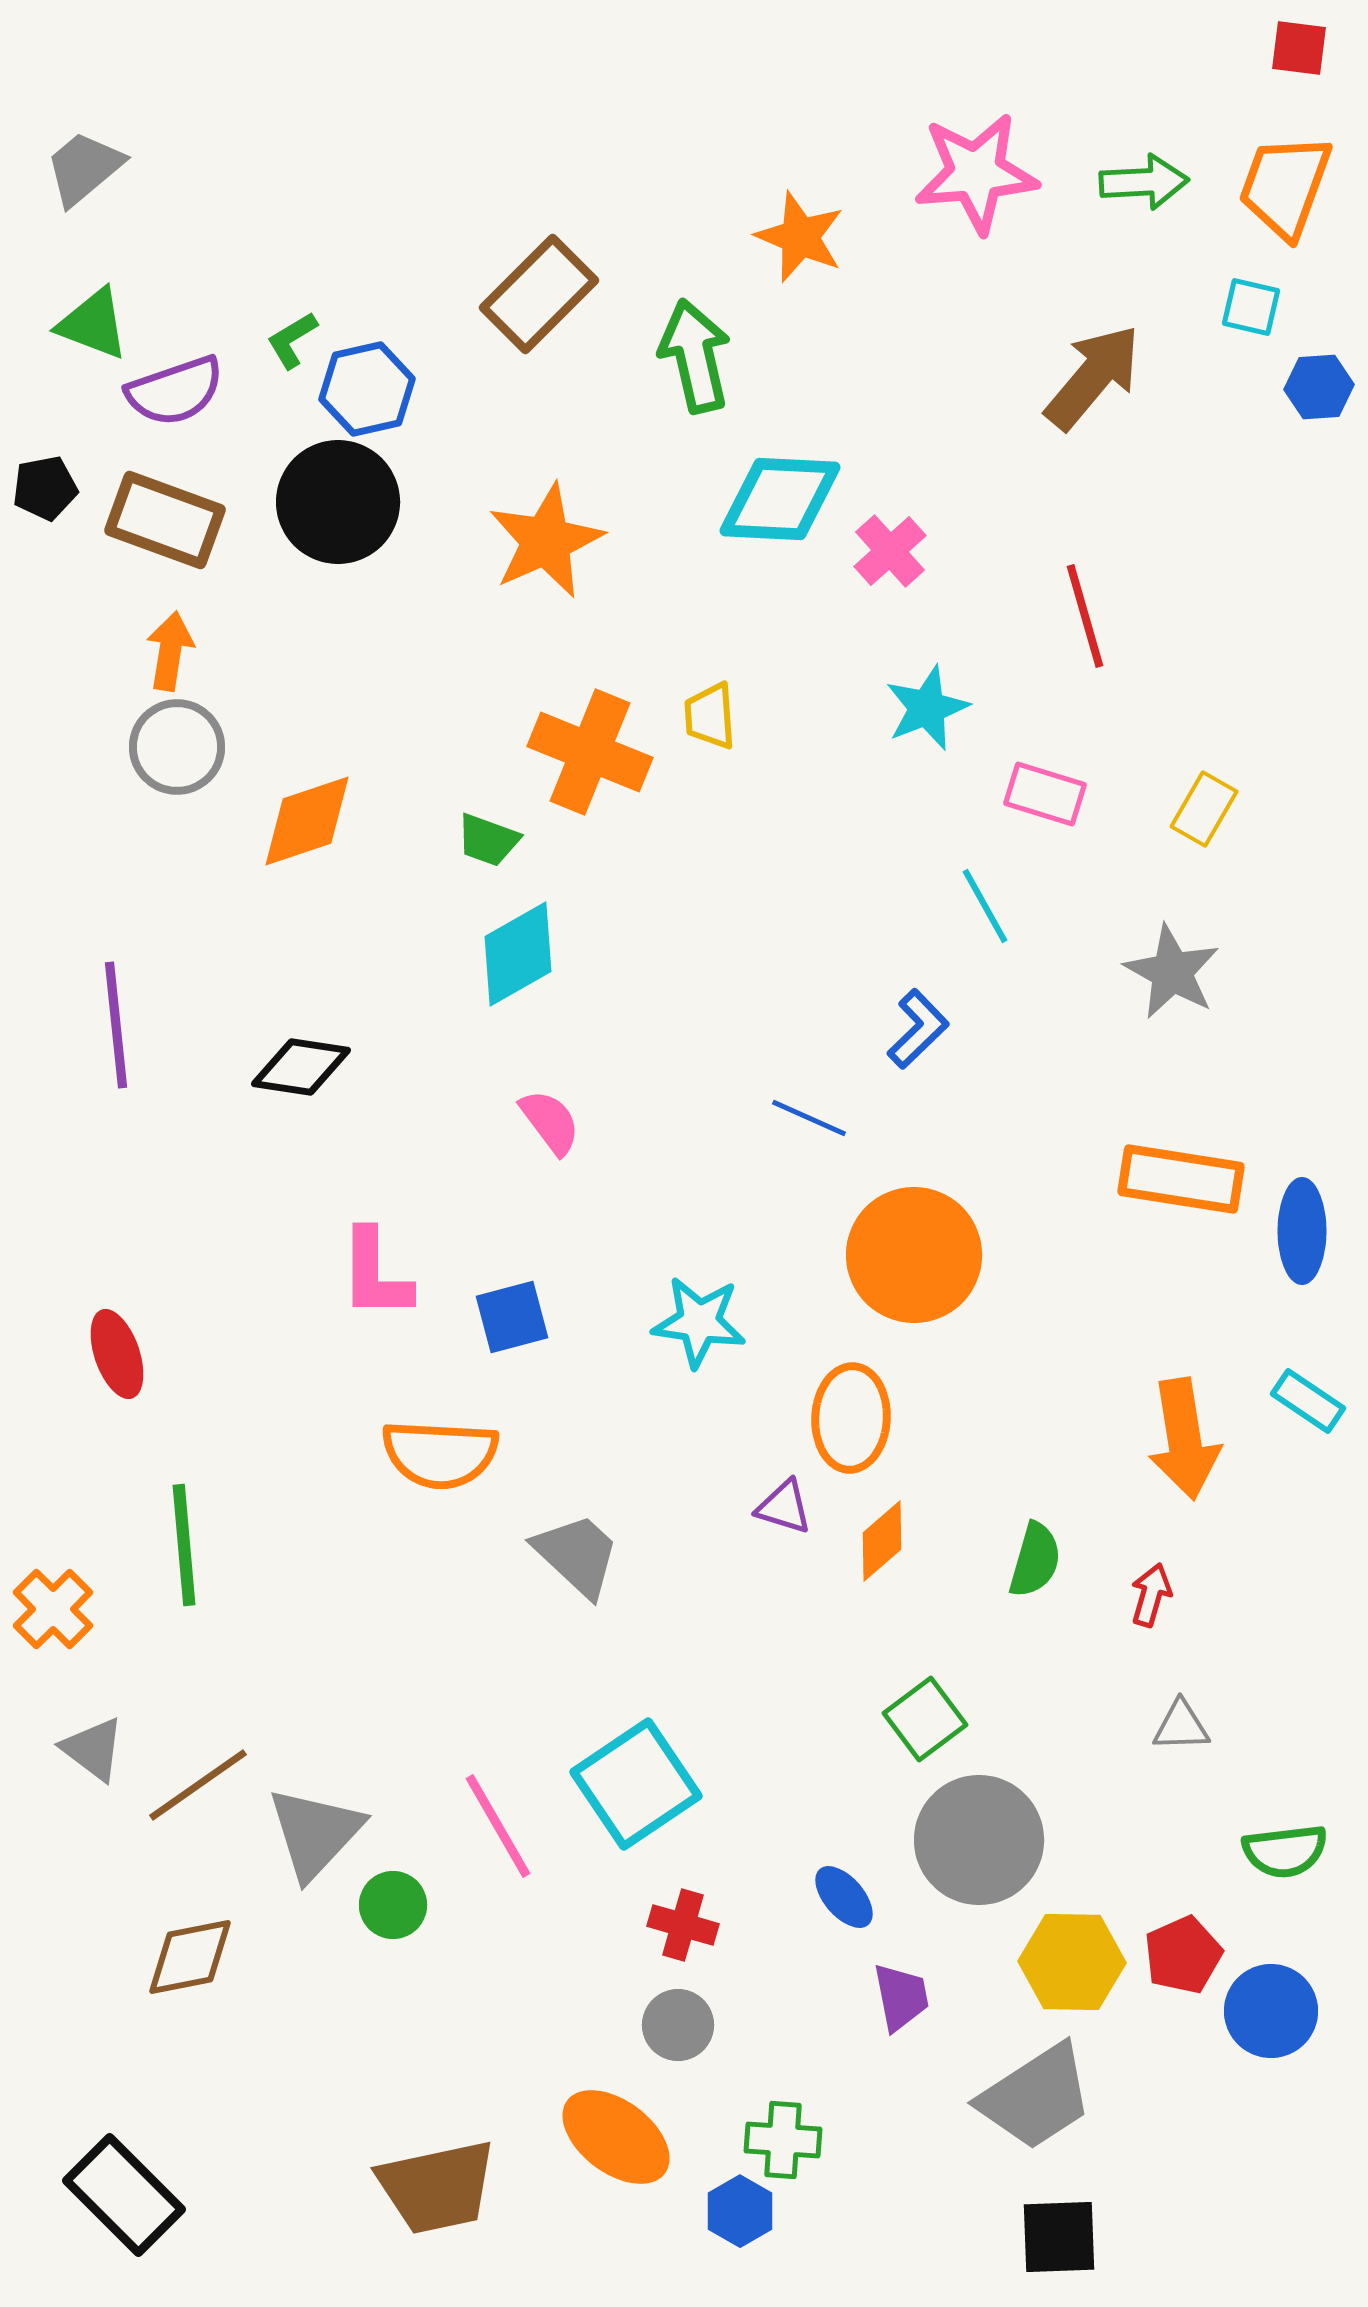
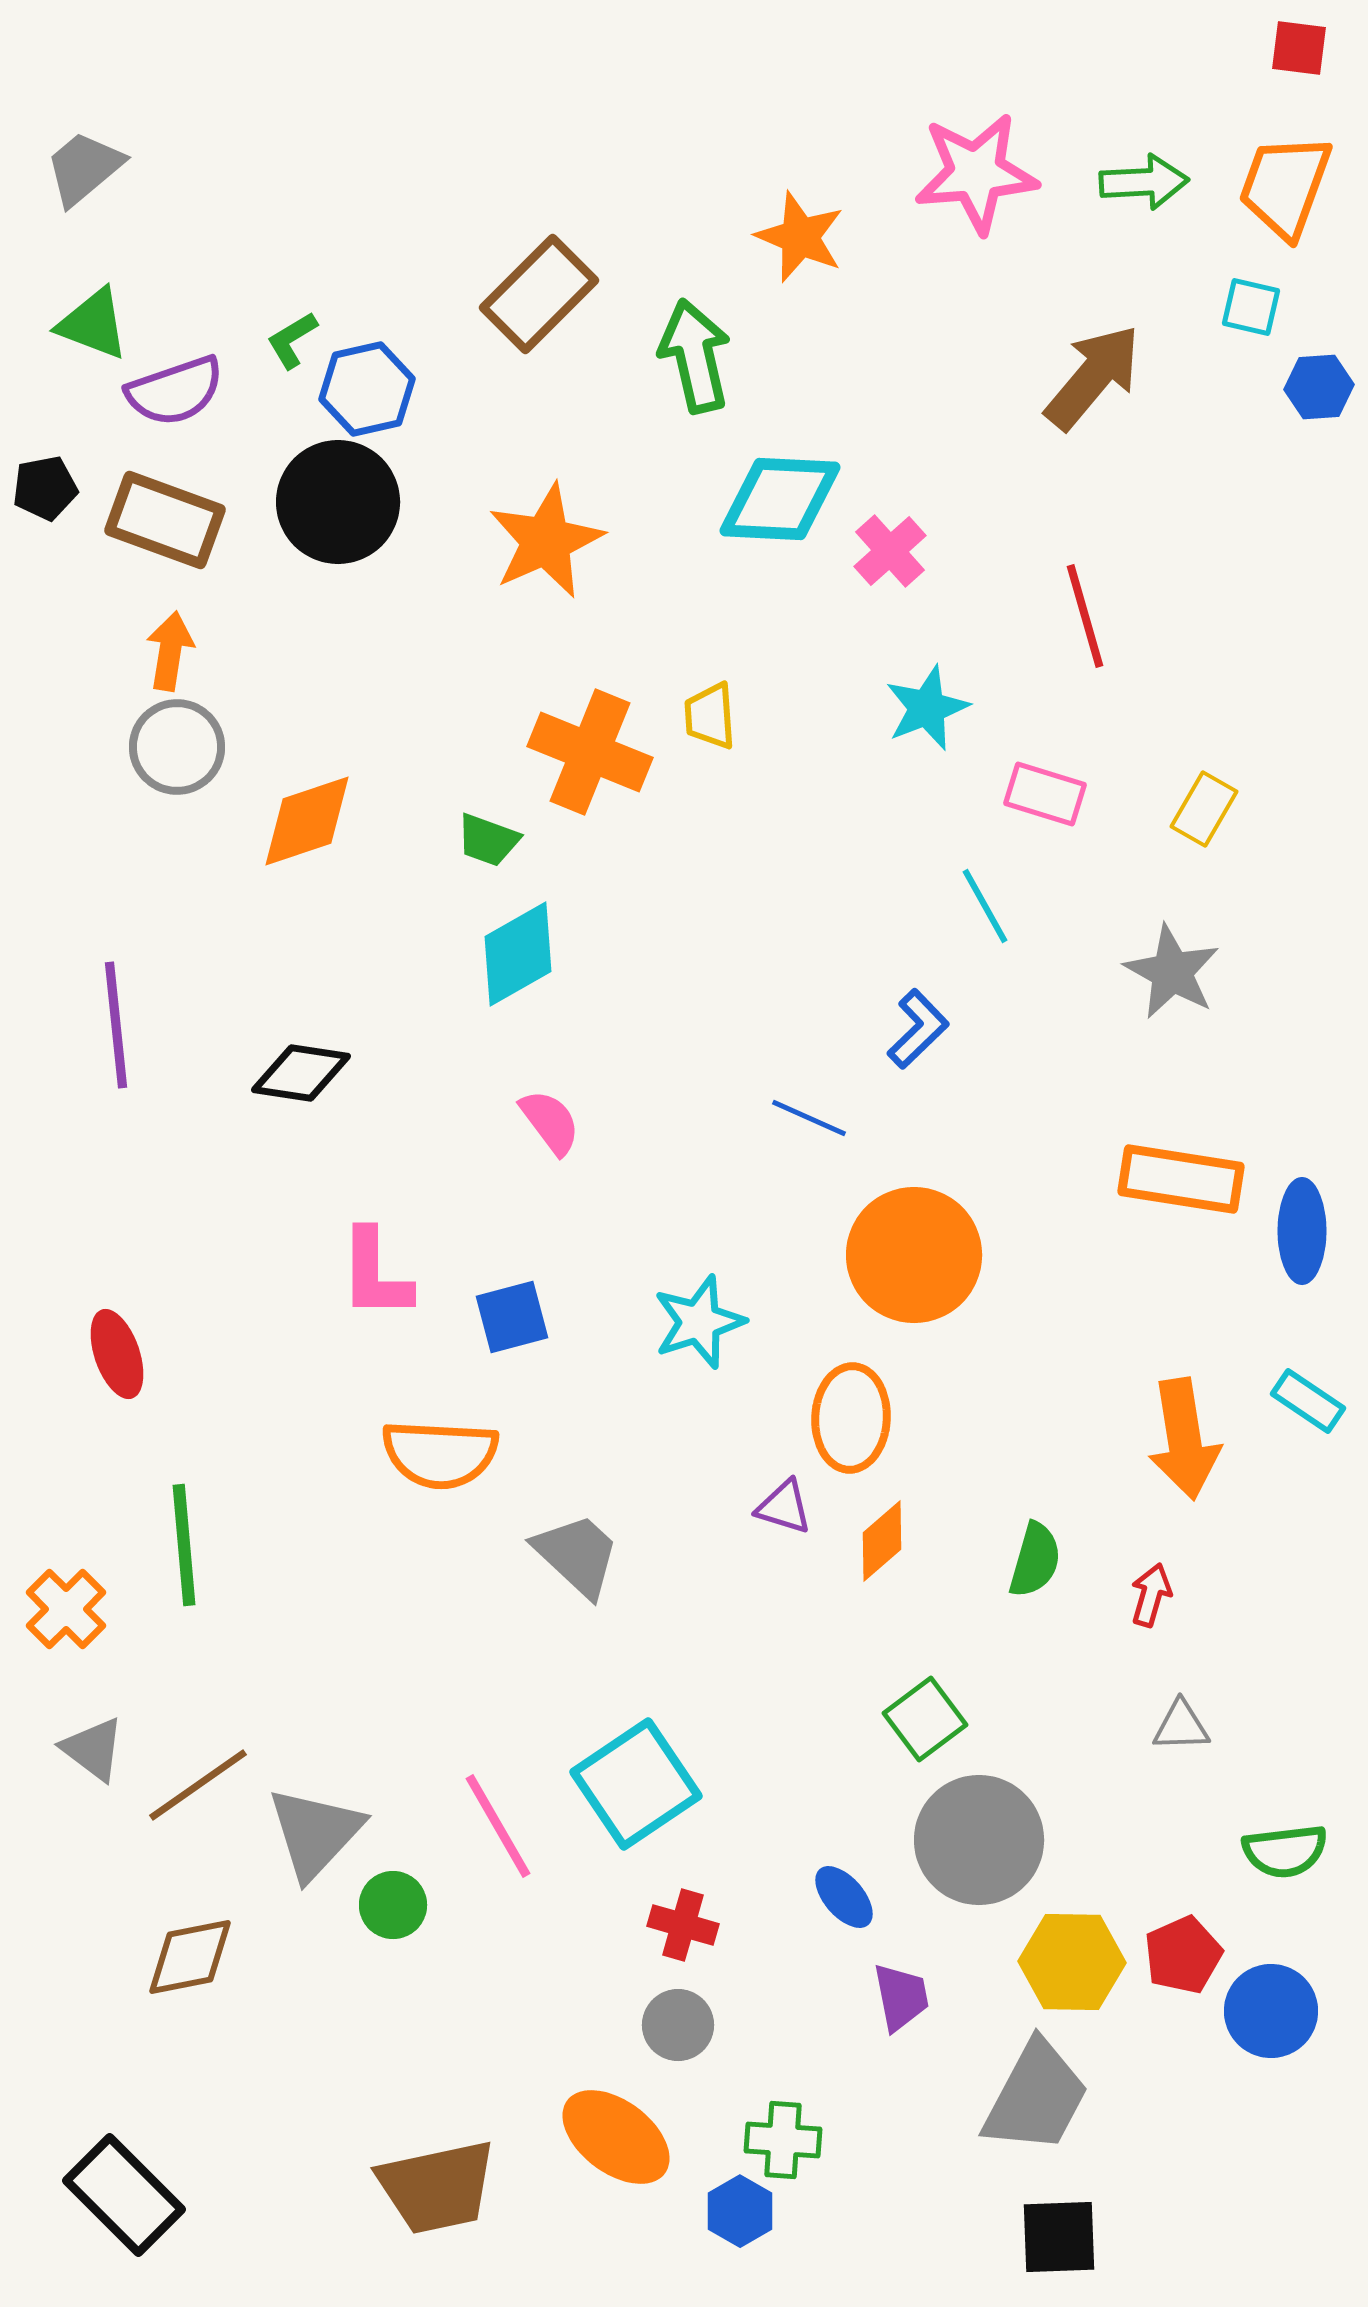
black diamond at (301, 1067): moved 6 px down
cyan star at (699, 1322): rotated 26 degrees counterclockwise
orange cross at (53, 1609): moved 13 px right
gray trapezoid at (1036, 2097): rotated 29 degrees counterclockwise
